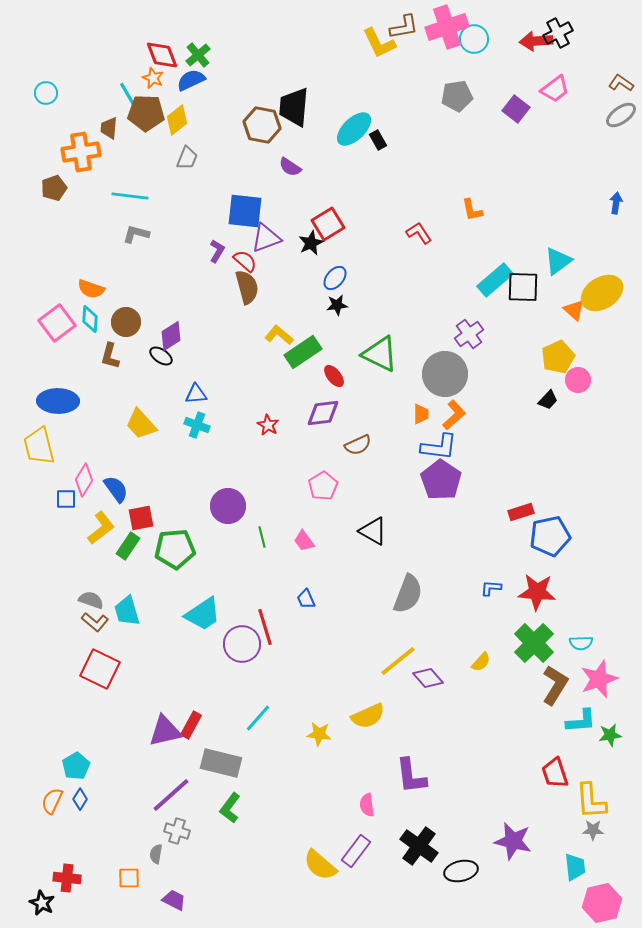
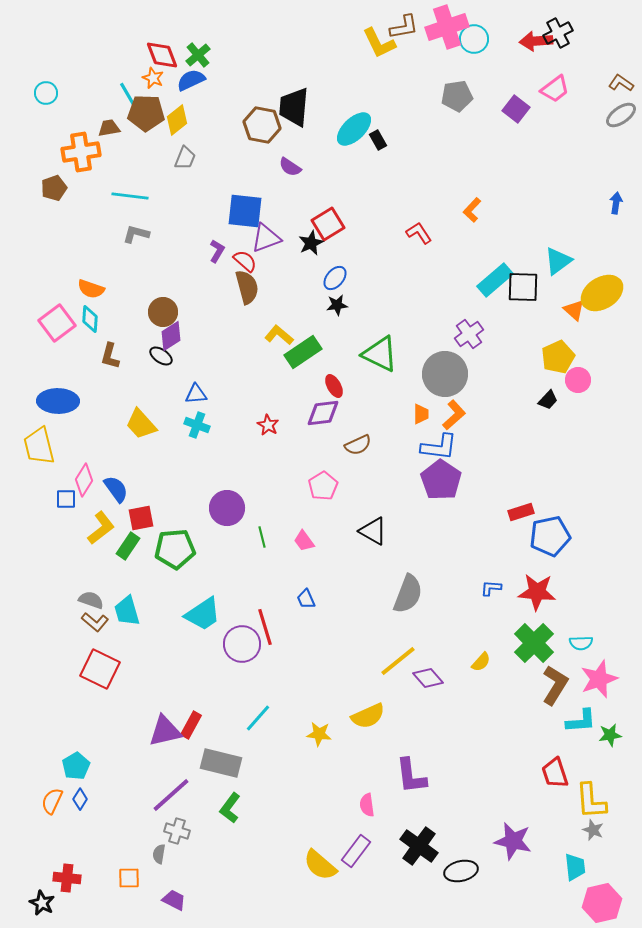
brown trapezoid at (109, 128): rotated 75 degrees clockwise
gray trapezoid at (187, 158): moved 2 px left
orange L-shape at (472, 210): rotated 55 degrees clockwise
brown circle at (126, 322): moved 37 px right, 10 px up
red ellipse at (334, 376): moved 10 px down; rotated 10 degrees clockwise
purple circle at (228, 506): moved 1 px left, 2 px down
gray star at (593, 830): rotated 20 degrees clockwise
gray semicircle at (156, 854): moved 3 px right
